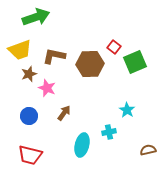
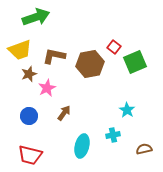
brown hexagon: rotated 8 degrees counterclockwise
pink star: rotated 24 degrees clockwise
cyan cross: moved 4 px right, 3 px down
cyan ellipse: moved 1 px down
brown semicircle: moved 4 px left, 1 px up
